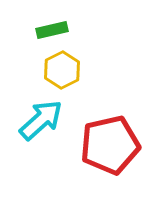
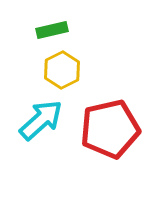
red pentagon: moved 16 px up
